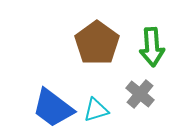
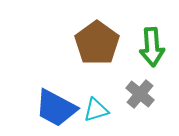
blue trapezoid: moved 3 px right; rotated 9 degrees counterclockwise
